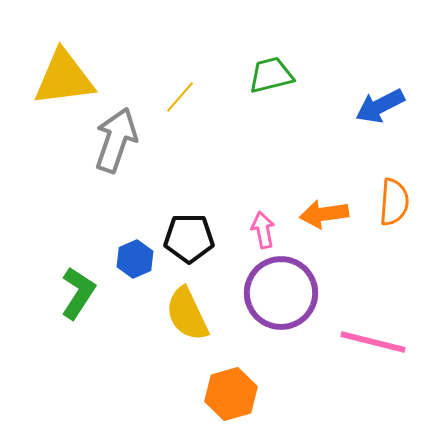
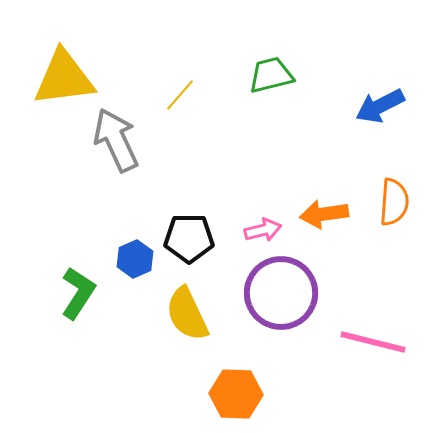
yellow line: moved 2 px up
gray arrow: rotated 44 degrees counterclockwise
pink arrow: rotated 87 degrees clockwise
orange hexagon: moved 5 px right; rotated 18 degrees clockwise
